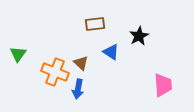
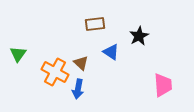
orange cross: rotated 8 degrees clockwise
